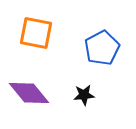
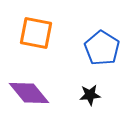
blue pentagon: rotated 12 degrees counterclockwise
black star: moved 6 px right
